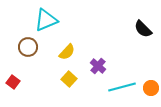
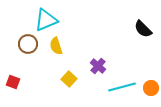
brown circle: moved 3 px up
yellow semicircle: moved 11 px left, 6 px up; rotated 120 degrees clockwise
red square: rotated 16 degrees counterclockwise
